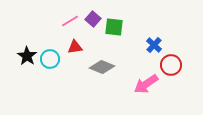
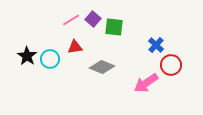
pink line: moved 1 px right, 1 px up
blue cross: moved 2 px right
pink arrow: moved 1 px up
